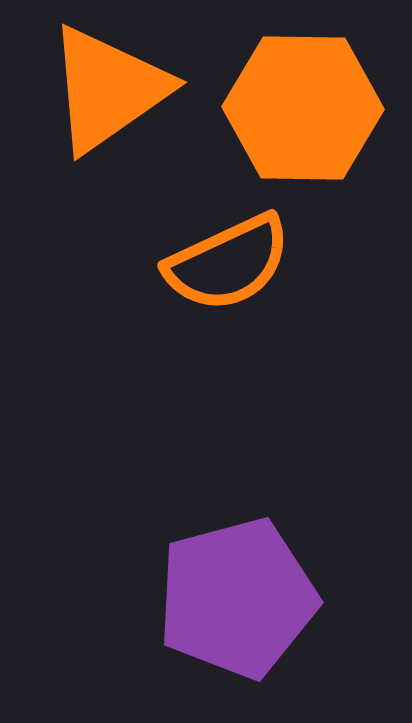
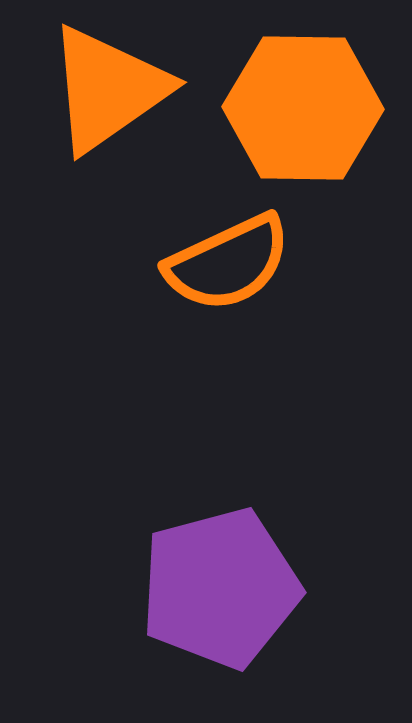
purple pentagon: moved 17 px left, 10 px up
